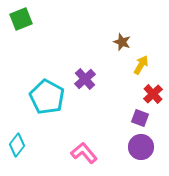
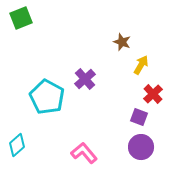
green square: moved 1 px up
purple square: moved 1 px left, 1 px up
cyan diamond: rotated 10 degrees clockwise
